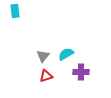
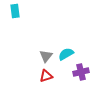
gray triangle: moved 3 px right
purple cross: rotated 14 degrees counterclockwise
